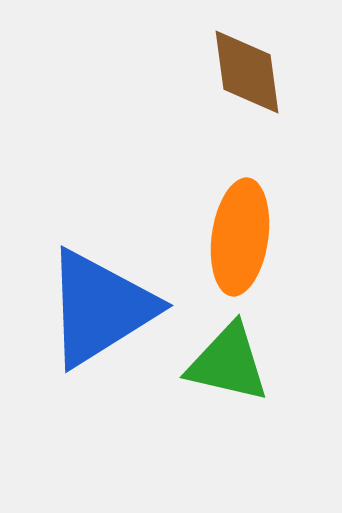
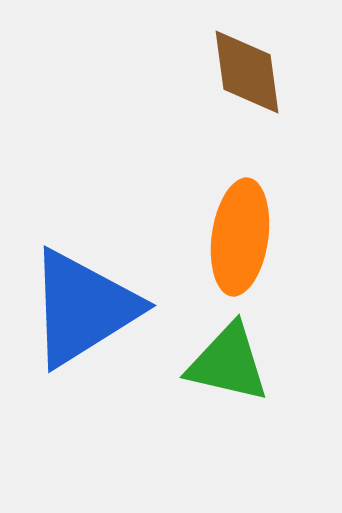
blue triangle: moved 17 px left
